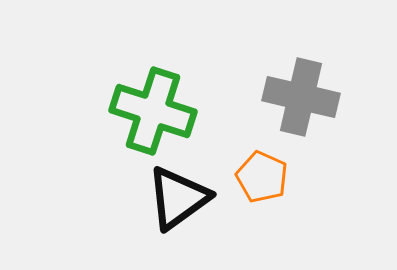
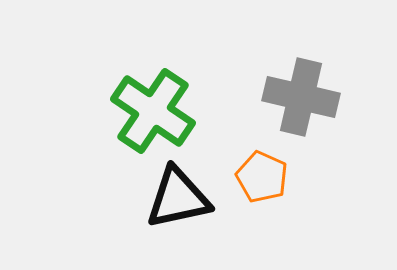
green cross: rotated 16 degrees clockwise
black triangle: rotated 24 degrees clockwise
